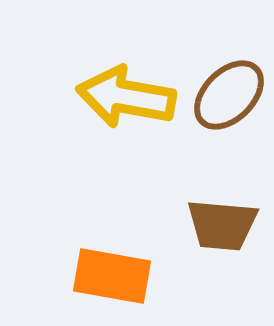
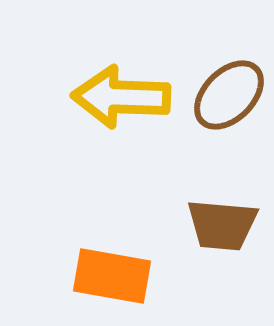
yellow arrow: moved 5 px left; rotated 8 degrees counterclockwise
